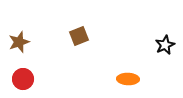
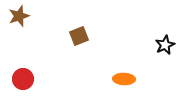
brown star: moved 26 px up
orange ellipse: moved 4 px left
